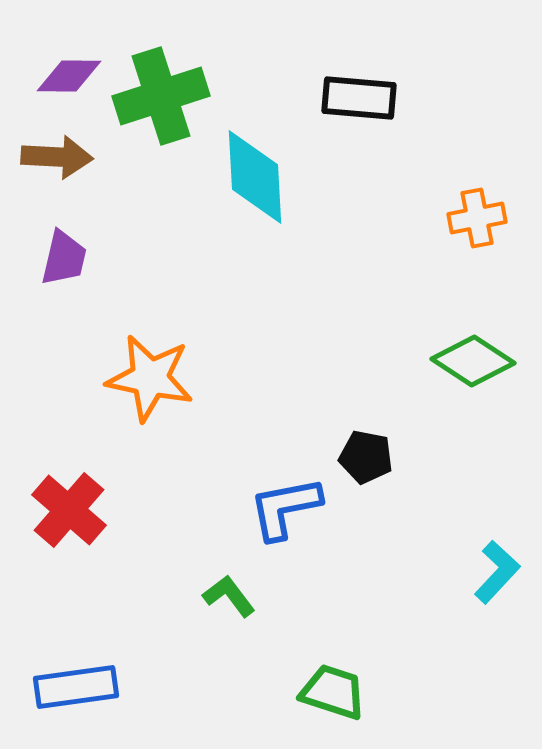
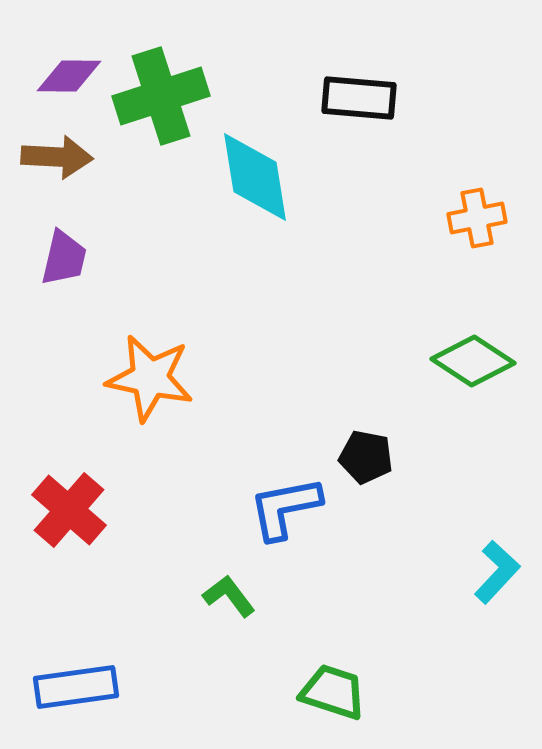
cyan diamond: rotated 6 degrees counterclockwise
